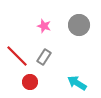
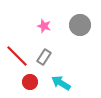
gray circle: moved 1 px right
cyan arrow: moved 16 px left
